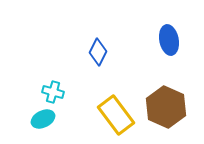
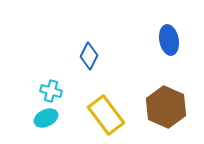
blue diamond: moved 9 px left, 4 px down
cyan cross: moved 2 px left, 1 px up
yellow rectangle: moved 10 px left
cyan ellipse: moved 3 px right, 1 px up
